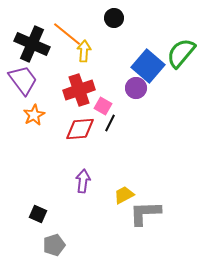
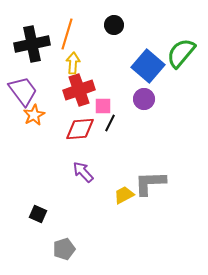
black circle: moved 7 px down
orange line: rotated 68 degrees clockwise
black cross: rotated 36 degrees counterclockwise
yellow arrow: moved 11 px left, 12 px down
purple trapezoid: moved 11 px down
purple circle: moved 8 px right, 11 px down
pink square: rotated 30 degrees counterclockwise
purple arrow: moved 9 px up; rotated 50 degrees counterclockwise
gray L-shape: moved 5 px right, 30 px up
gray pentagon: moved 10 px right, 4 px down
